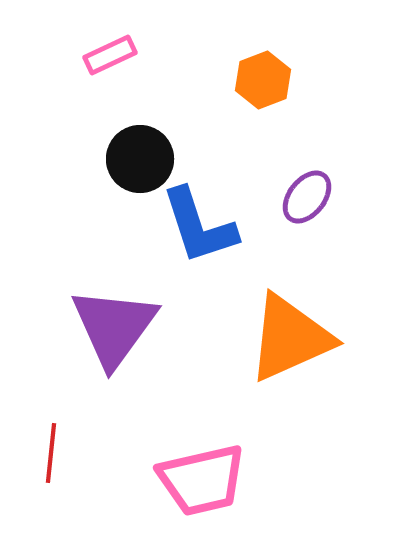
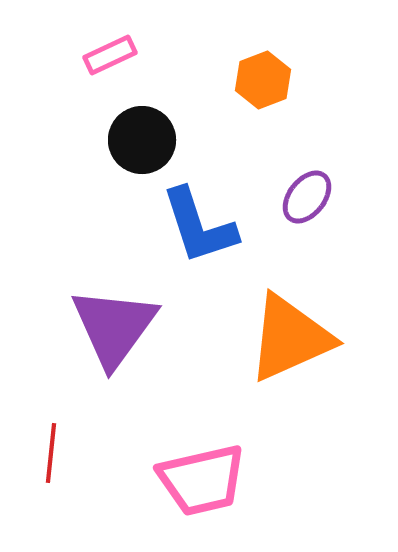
black circle: moved 2 px right, 19 px up
